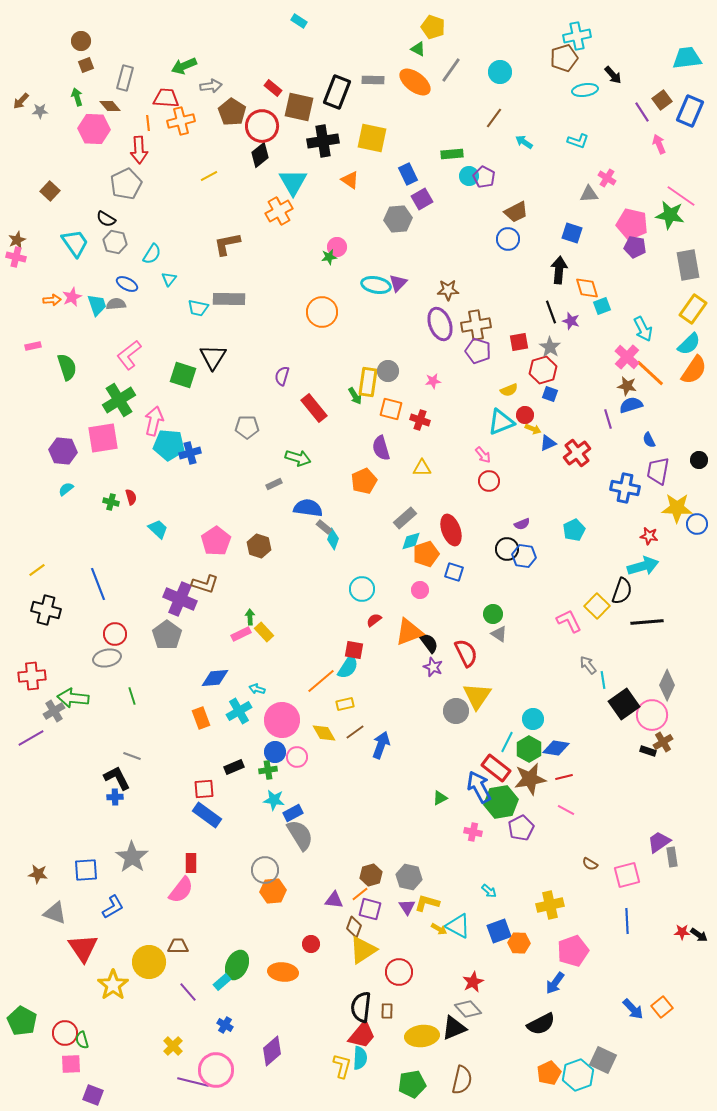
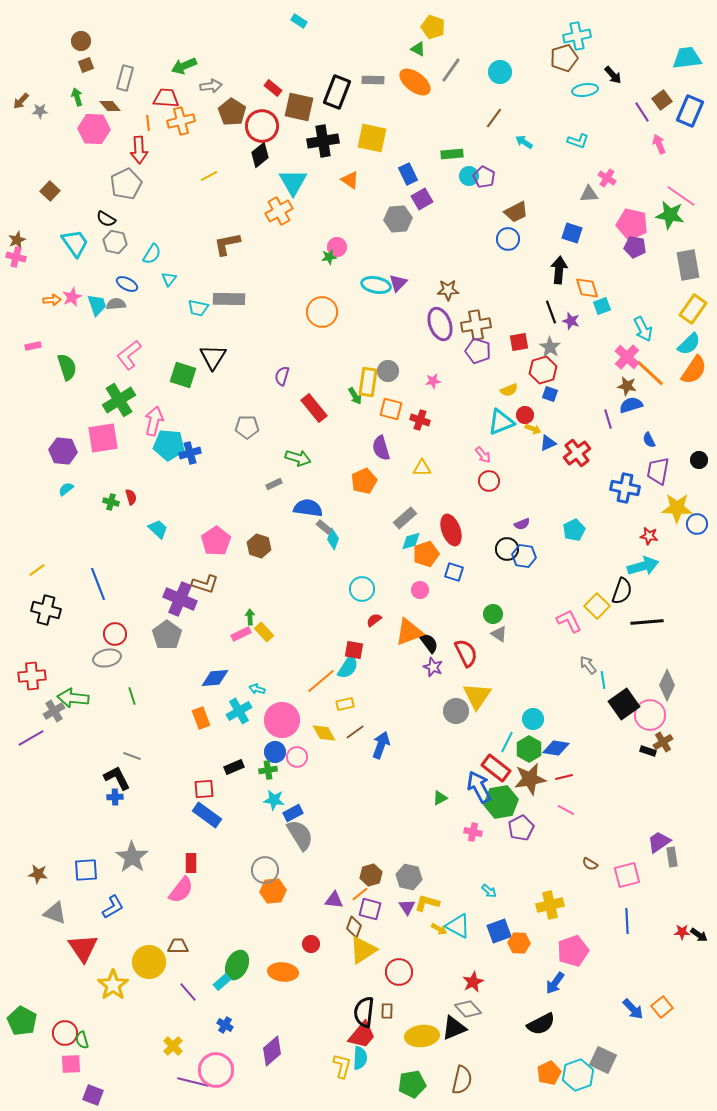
pink circle at (652, 715): moved 2 px left
black semicircle at (361, 1007): moved 3 px right, 5 px down
